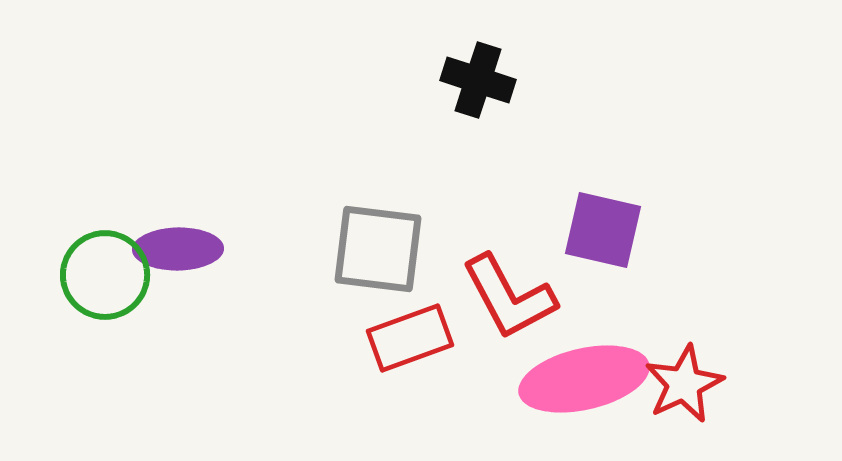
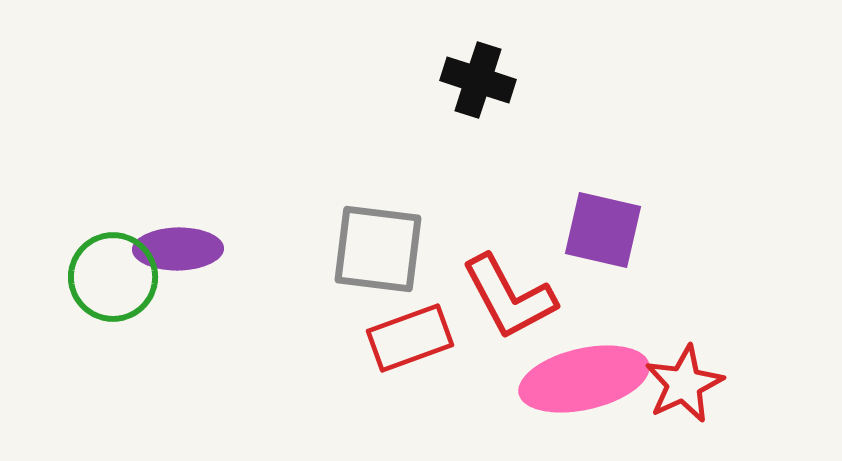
green circle: moved 8 px right, 2 px down
